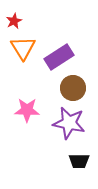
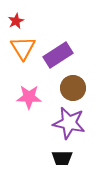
red star: moved 2 px right
purple rectangle: moved 1 px left, 2 px up
pink star: moved 2 px right, 13 px up
black trapezoid: moved 17 px left, 3 px up
